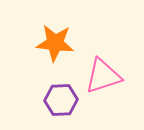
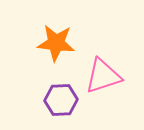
orange star: moved 1 px right
